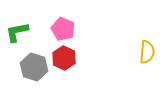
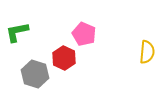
pink pentagon: moved 21 px right, 5 px down
gray hexagon: moved 1 px right, 7 px down
